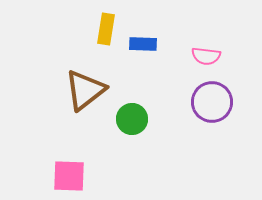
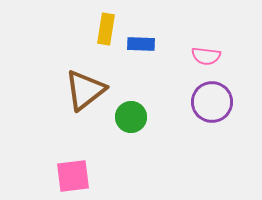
blue rectangle: moved 2 px left
green circle: moved 1 px left, 2 px up
pink square: moved 4 px right; rotated 9 degrees counterclockwise
